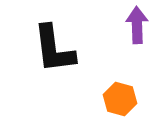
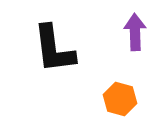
purple arrow: moved 2 px left, 7 px down
